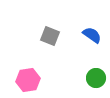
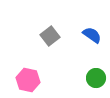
gray square: rotated 30 degrees clockwise
pink hexagon: rotated 20 degrees clockwise
